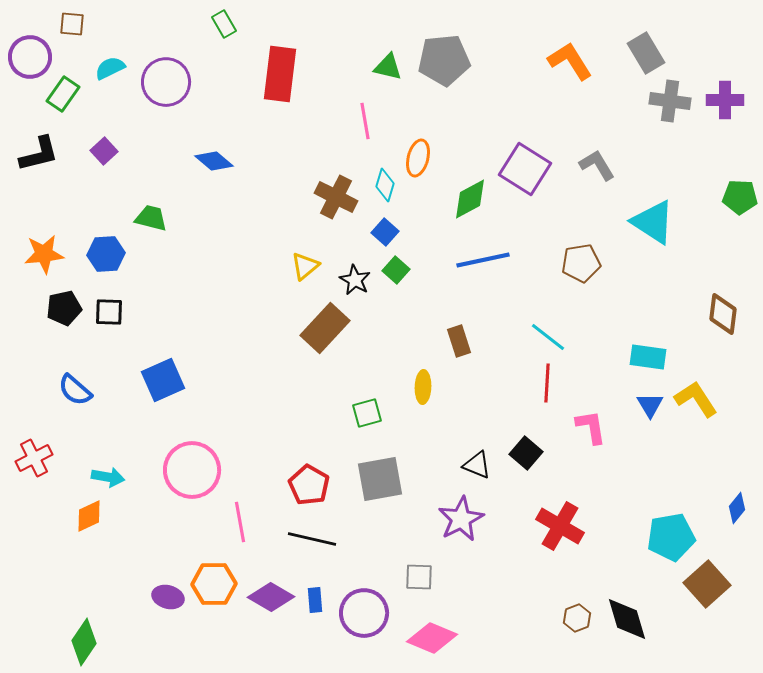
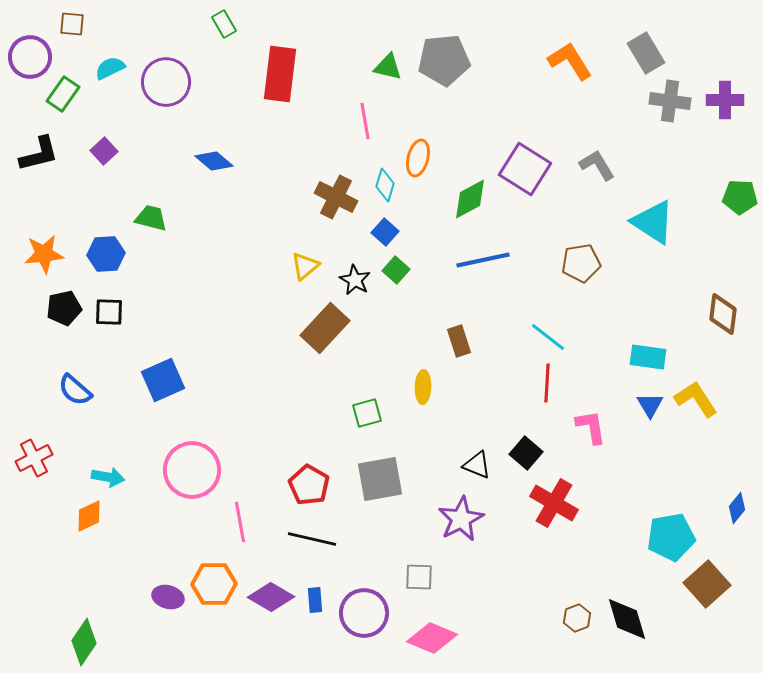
red cross at (560, 526): moved 6 px left, 23 px up
